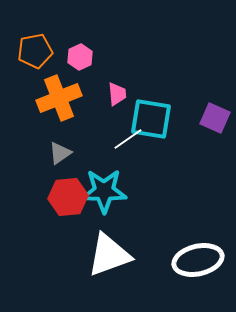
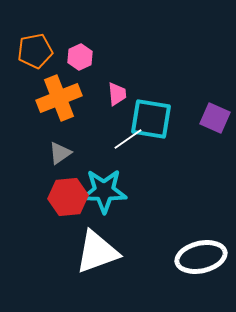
white triangle: moved 12 px left, 3 px up
white ellipse: moved 3 px right, 3 px up
